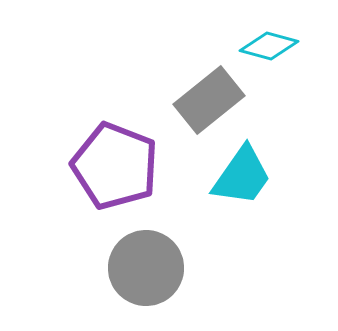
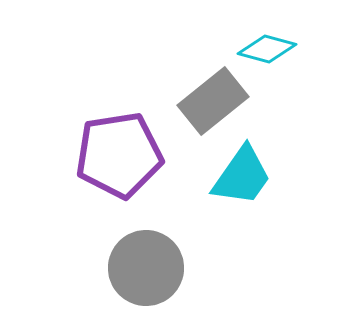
cyan diamond: moved 2 px left, 3 px down
gray rectangle: moved 4 px right, 1 px down
purple pentagon: moved 4 px right, 11 px up; rotated 30 degrees counterclockwise
